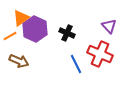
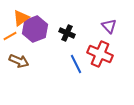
purple hexagon: rotated 15 degrees clockwise
